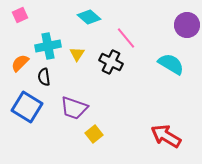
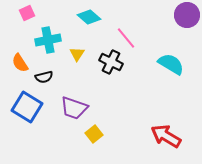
pink square: moved 7 px right, 2 px up
purple circle: moved 10 px up
cyan cross: moved 6 px up
orange semicircle: rotated 78 degrees counterclockwise
black semicircle: rotated 96 degrees counterclockwise
